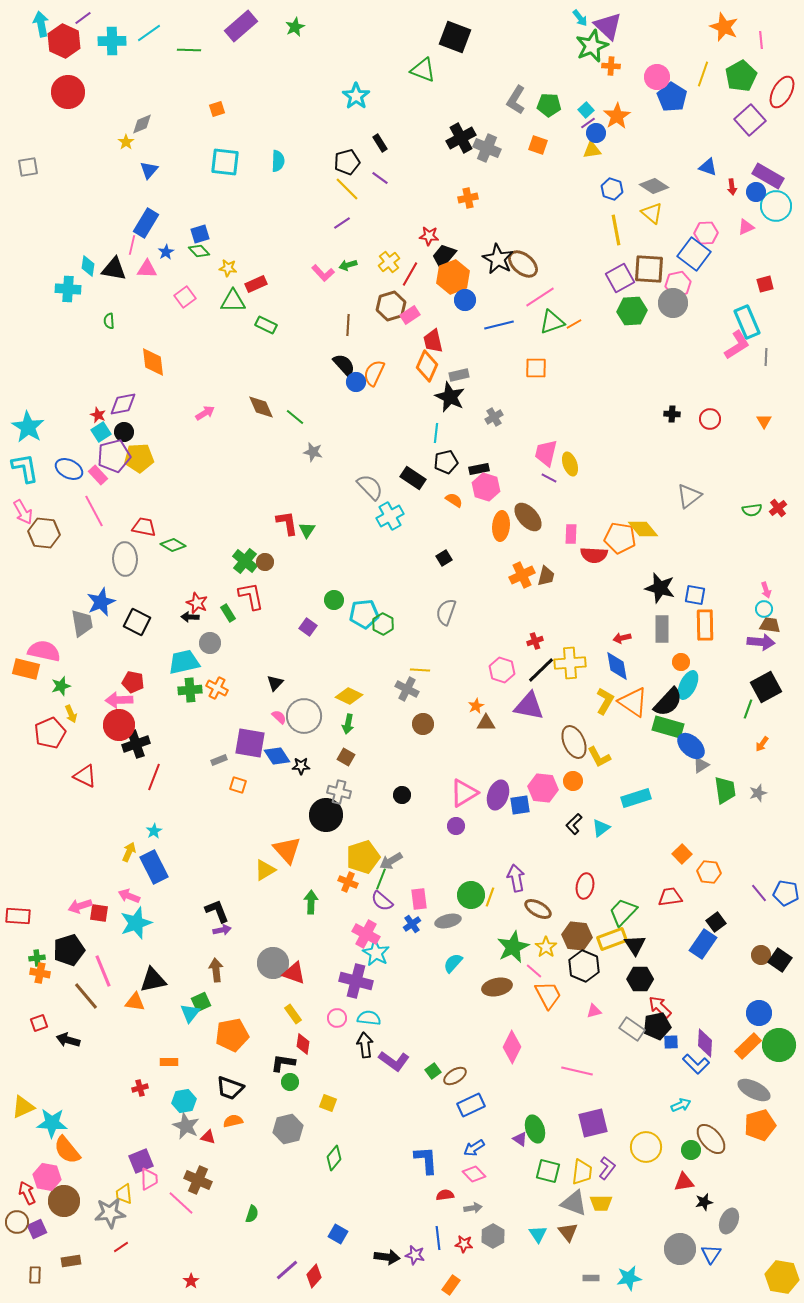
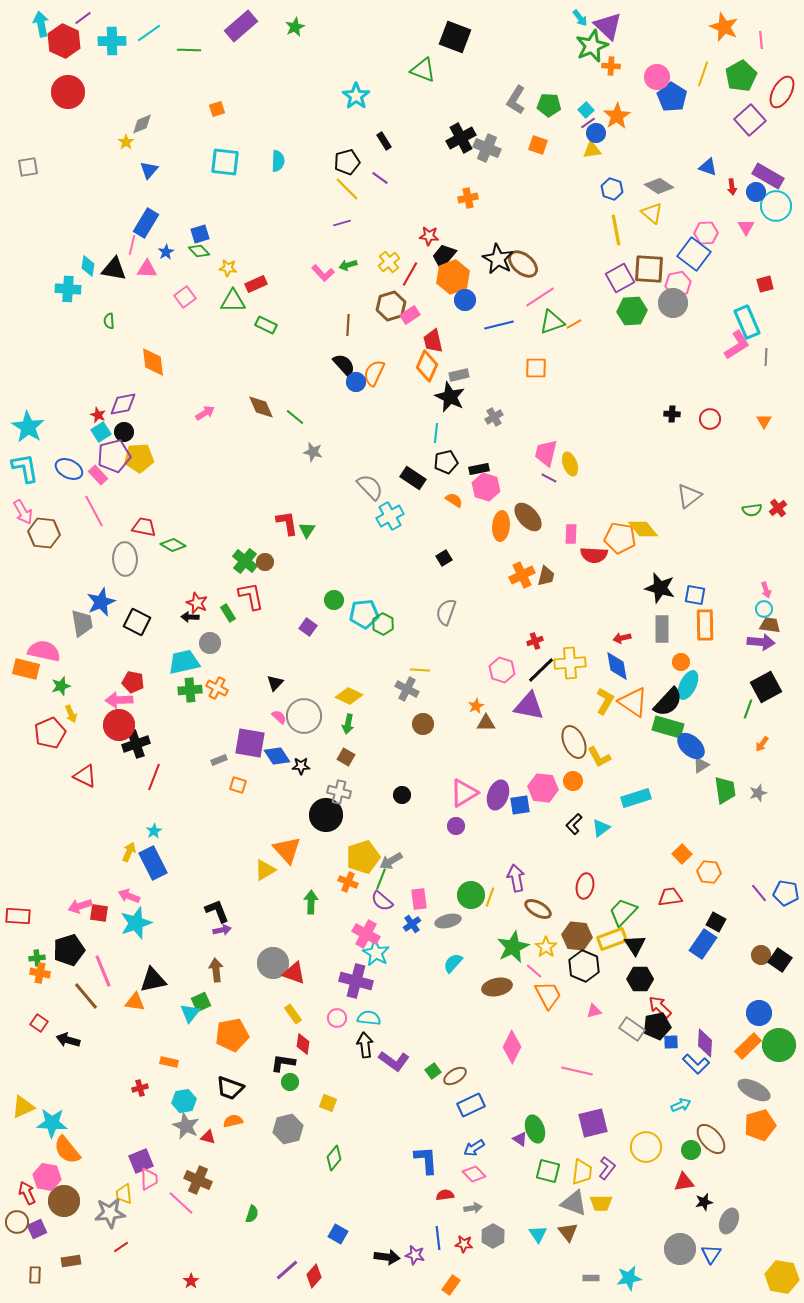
black rectangle at (380, 143): moved 4 px right, 2 px up
gray diamond at (654, 186): moved 5 px right
purple line at (342, 223): rotated 18 degrees clockwise
pink triangle at (746, 227): rotated 36 degrees counterclockwise
blue rectangle at (154, 867): moved 1 px left, 4 px up
black square at (716, 922): rotated 24 degrees counterclockwise
red square at (39, 1023): rotated 36 degrees counterclockwise
orange rectangle at (169, 1062): rotated 12 degrees clockwise
